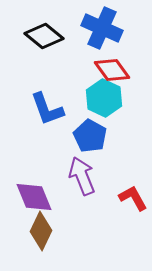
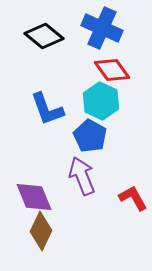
cyan hexagon: moved 3 px left, 3 px down
